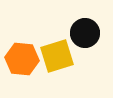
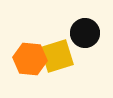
orange hexagon: moved 8 px right
